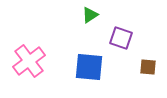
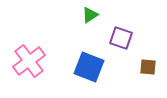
blue square: rotated 16 degrees clockwise
